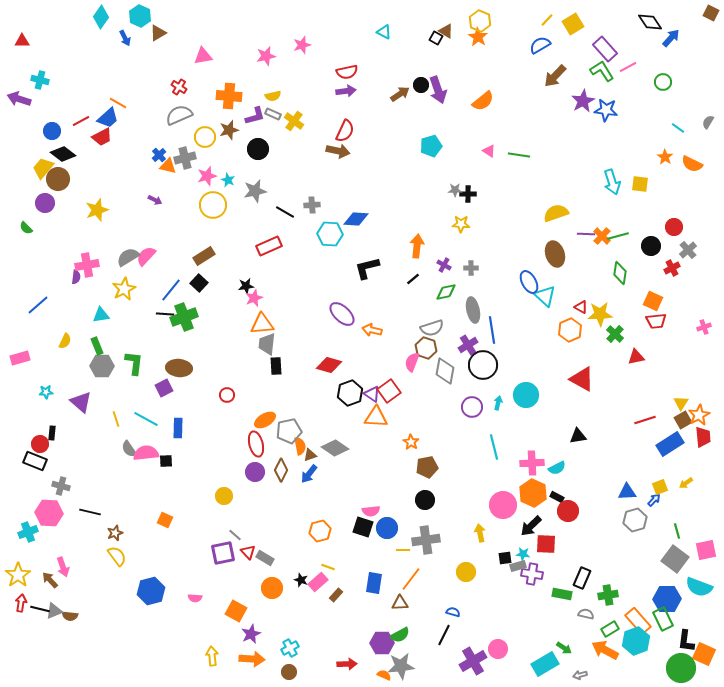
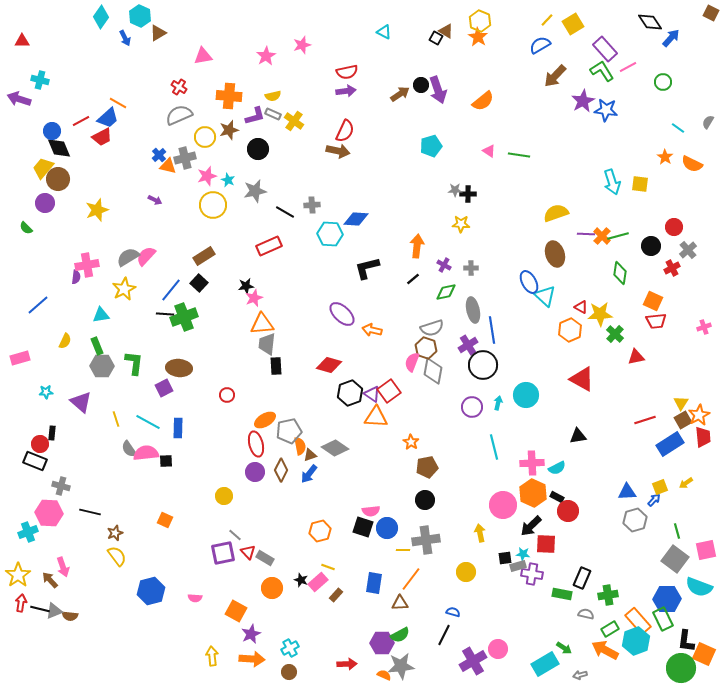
pink star at (266, 56): rotated 18 degrees counterclockwise
black diamond at (63, 154): moved 4 px left, 6 px up; rotated 30 degrees clockwise
gray diamond at (445, 371): moved 12 px left
cyan line at (146, 419): moved 2 px right, 3 px down
